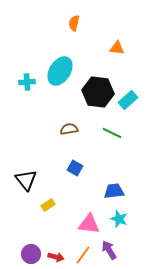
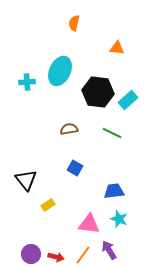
cyan ellipse: rotated 8 degrees counterclockwise
